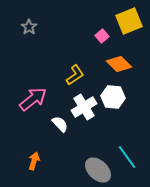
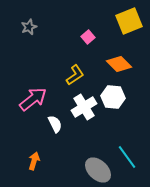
gray star: rotated 14 degrees clockwise
pink square: moved 14 px left, 1 px down
white semicircle: moved 5 px left; rotated 18 degrees clockwise
